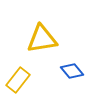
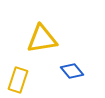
yellow rectangle: rotated 20 degrees counterclockwise
